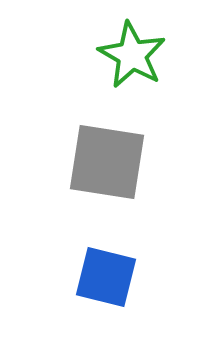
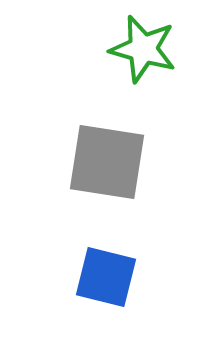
green star: moved 11 px right, 6 px up; rotated 14 degrees counterclockwise
